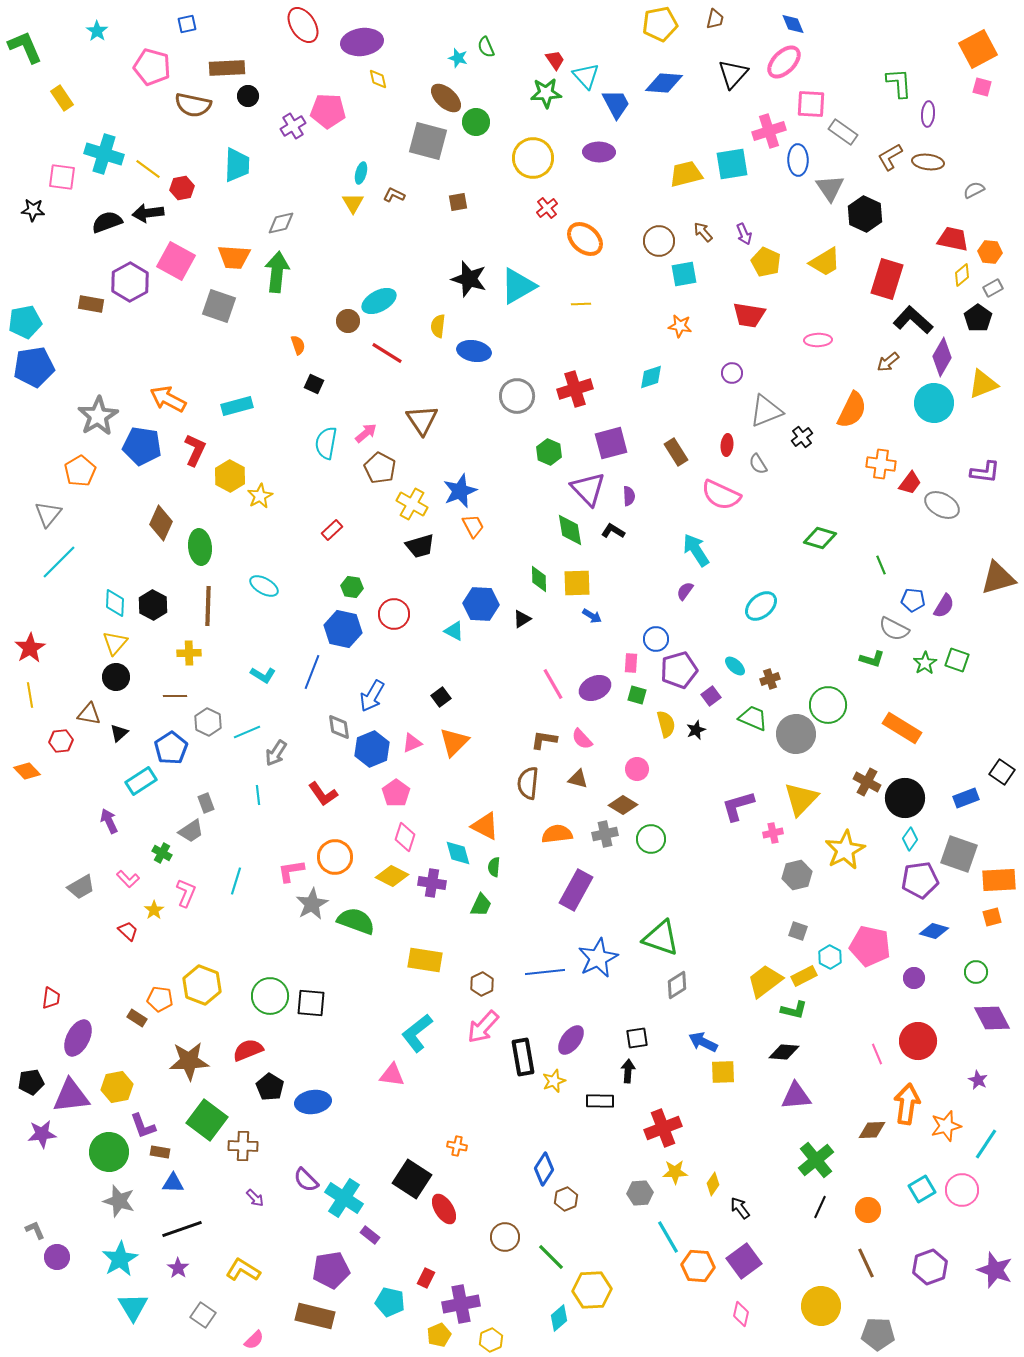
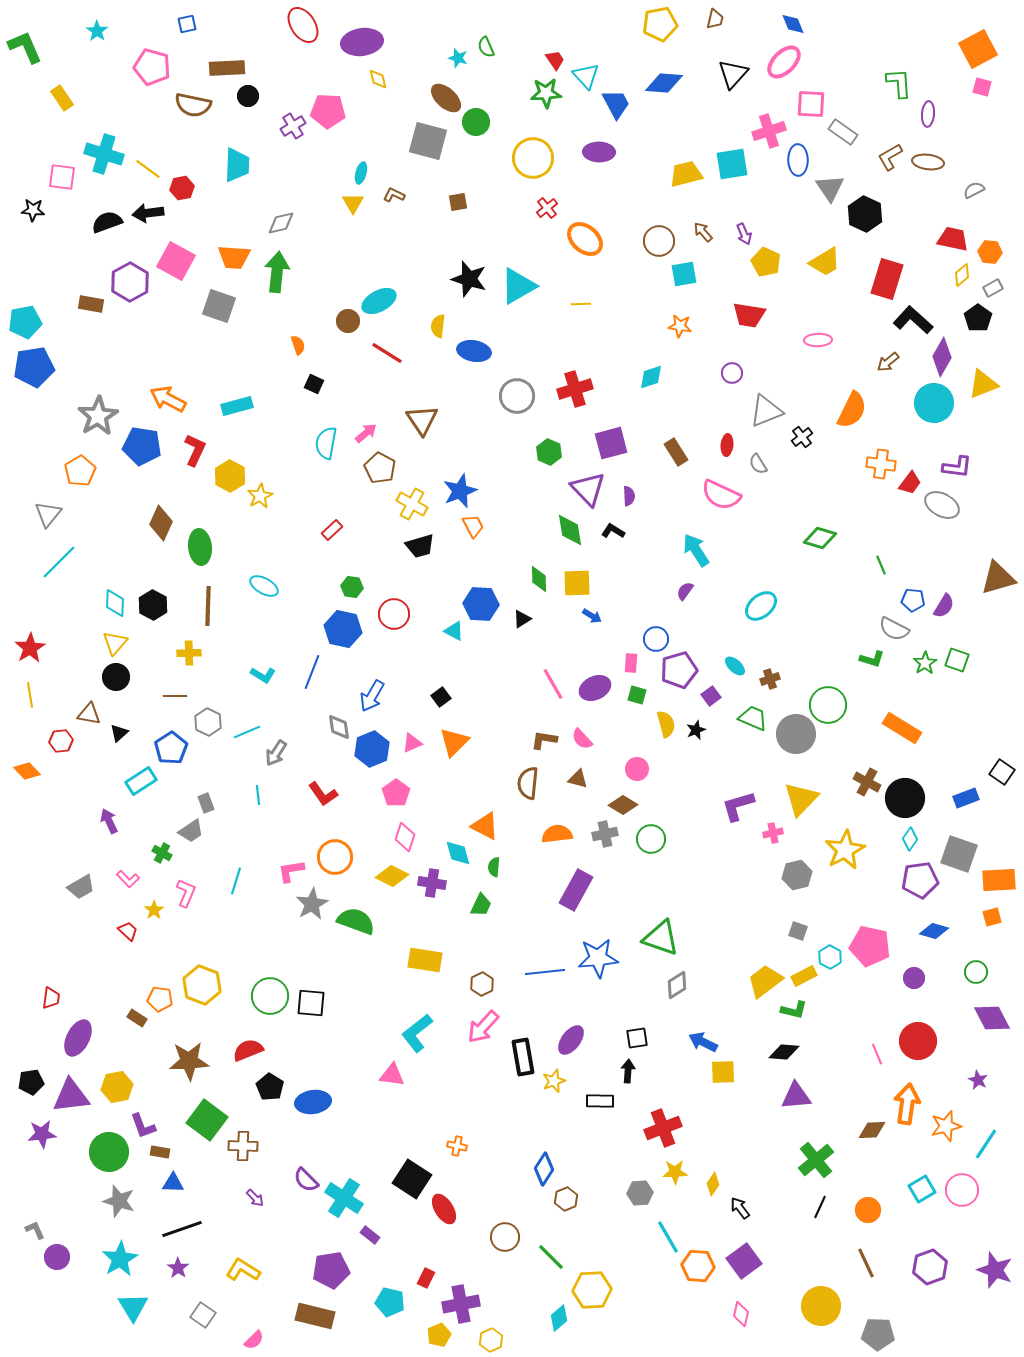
purple L-shape at (985, 472): moved 28 px left, 5 px up
blue star at (598, 958): rotated 21 degrees clockwise
